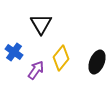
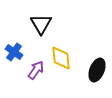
yellow diamond: rotated 45 degrees counterclockwise
black ellipse: moved 8 px down
